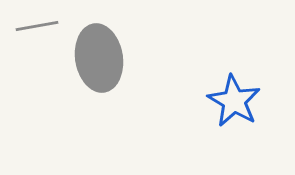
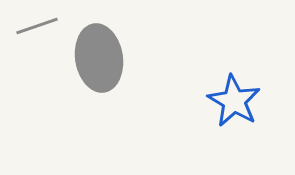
gray line: rotated 9 degrees counterclockwise
